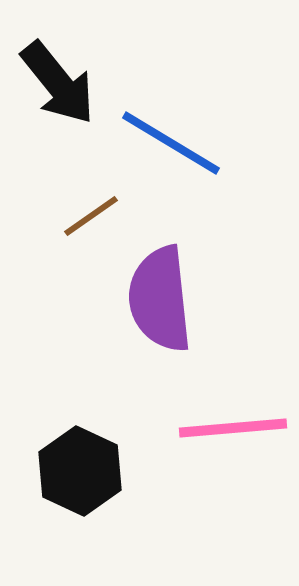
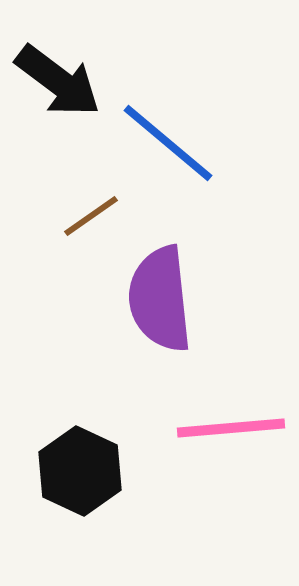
black arrow: moved 2 px up; rotated 14 degrees counterclockwise
blue line: moved 3 px left; rotated 9 degrees clockwise
pink line: moved 2 px left
